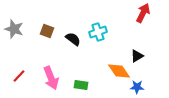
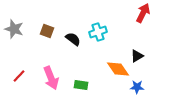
orange diamond: moved 1 px left, 2 px up
